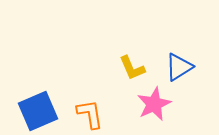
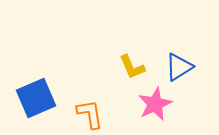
yellow L-shape: moved 1 px up
pink star: moved 1 px right
blue square: moved 2 px left, 13 px up
